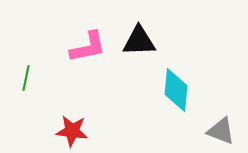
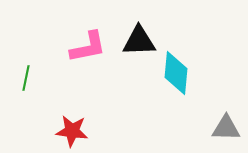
cyan diamond: moved 17 px up
gray triangle: moved 5 px right, 3 px up; rotated 20 degrees counterclockwise
